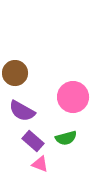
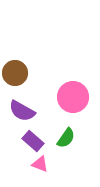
green semicircle: rotated 40 degrees counterclockwise
